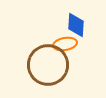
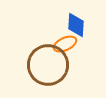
orange ellipse: rotated 15 degrees counterclockwise
